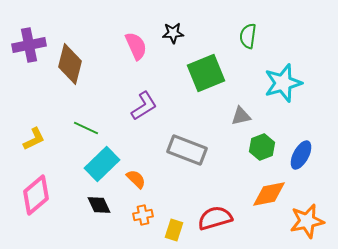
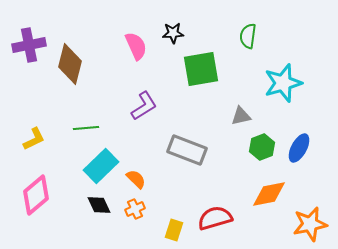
green square: moved 5 px left, 4 px up; rotated 12 degrees clockwise
green line: rotated 30 degrees counterclockwise
blue ellipse: moved 2 px left, 7 px up
cyan rectangle: moved 1 px left, 2 px down
orange cross: moved 8 px left, 6 px up; rotated 12 degrees counterclockwise
orange star: moved 3 px right, 3 px down
